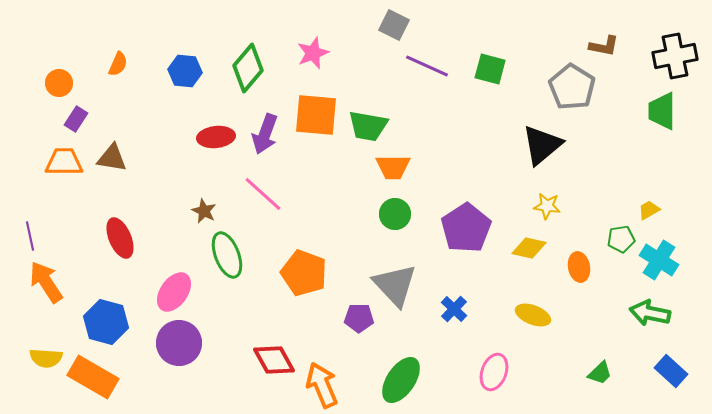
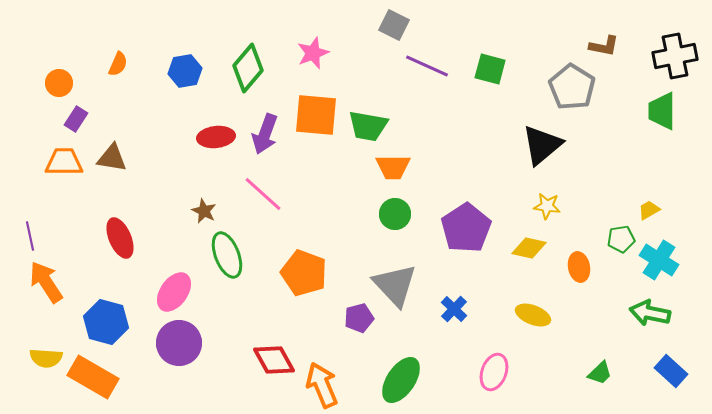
blue hexagon at (185, 71): rotated 16 degrees counterclockwise
purple pentagon at (359, 318): rotated 16 degrees counterclockwise
